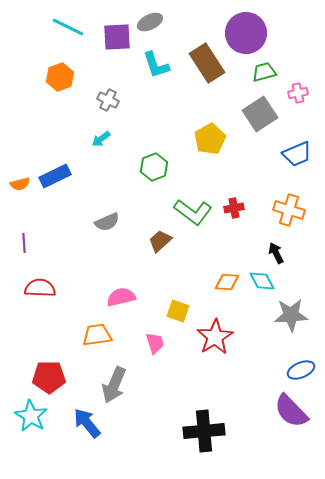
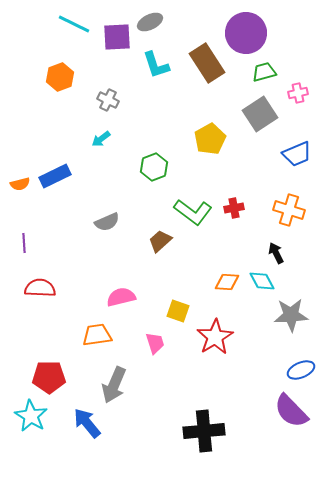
cyan line: moved 6 px right, 3 px up
